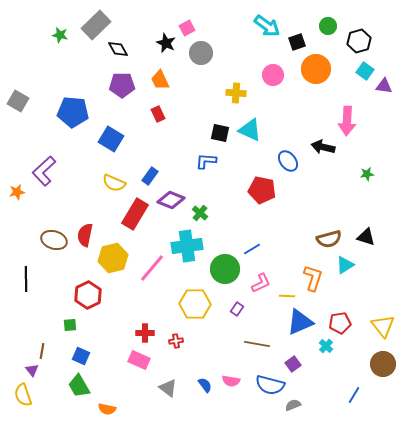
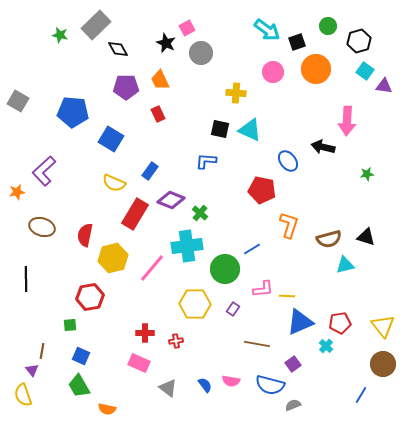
cyan arrow at (267, 26): moved 4 px down
pink circle at (273, 75): moved 3 px up
purple pentagon at (122, 85): moved 4 px right, 2 px down
black square at (220, 133): moved 4 px up
blue rectangle at (150, 176): moved 5 px up
brown ellipse at (54, 240): moved 12 px left, 13 px up
cyan triangle at (345, 265): rotated 18 degrees clockwise
orange L-shape at (313, 278): moved 24 px left, 53 px up
pink L-shape at (261, 283): moved 2 px right, 6 px down; rotated 20 degrees clockwise
red hexagon at (88, 295): moved 2 px right, 2 px down; rotated 16 degrees clockwise
purple rectangle at (237, 309): moved 4 px left
pink rectangle at (139, 360): moved 3 px down
blue line at (354, 395): moved 7 px right
